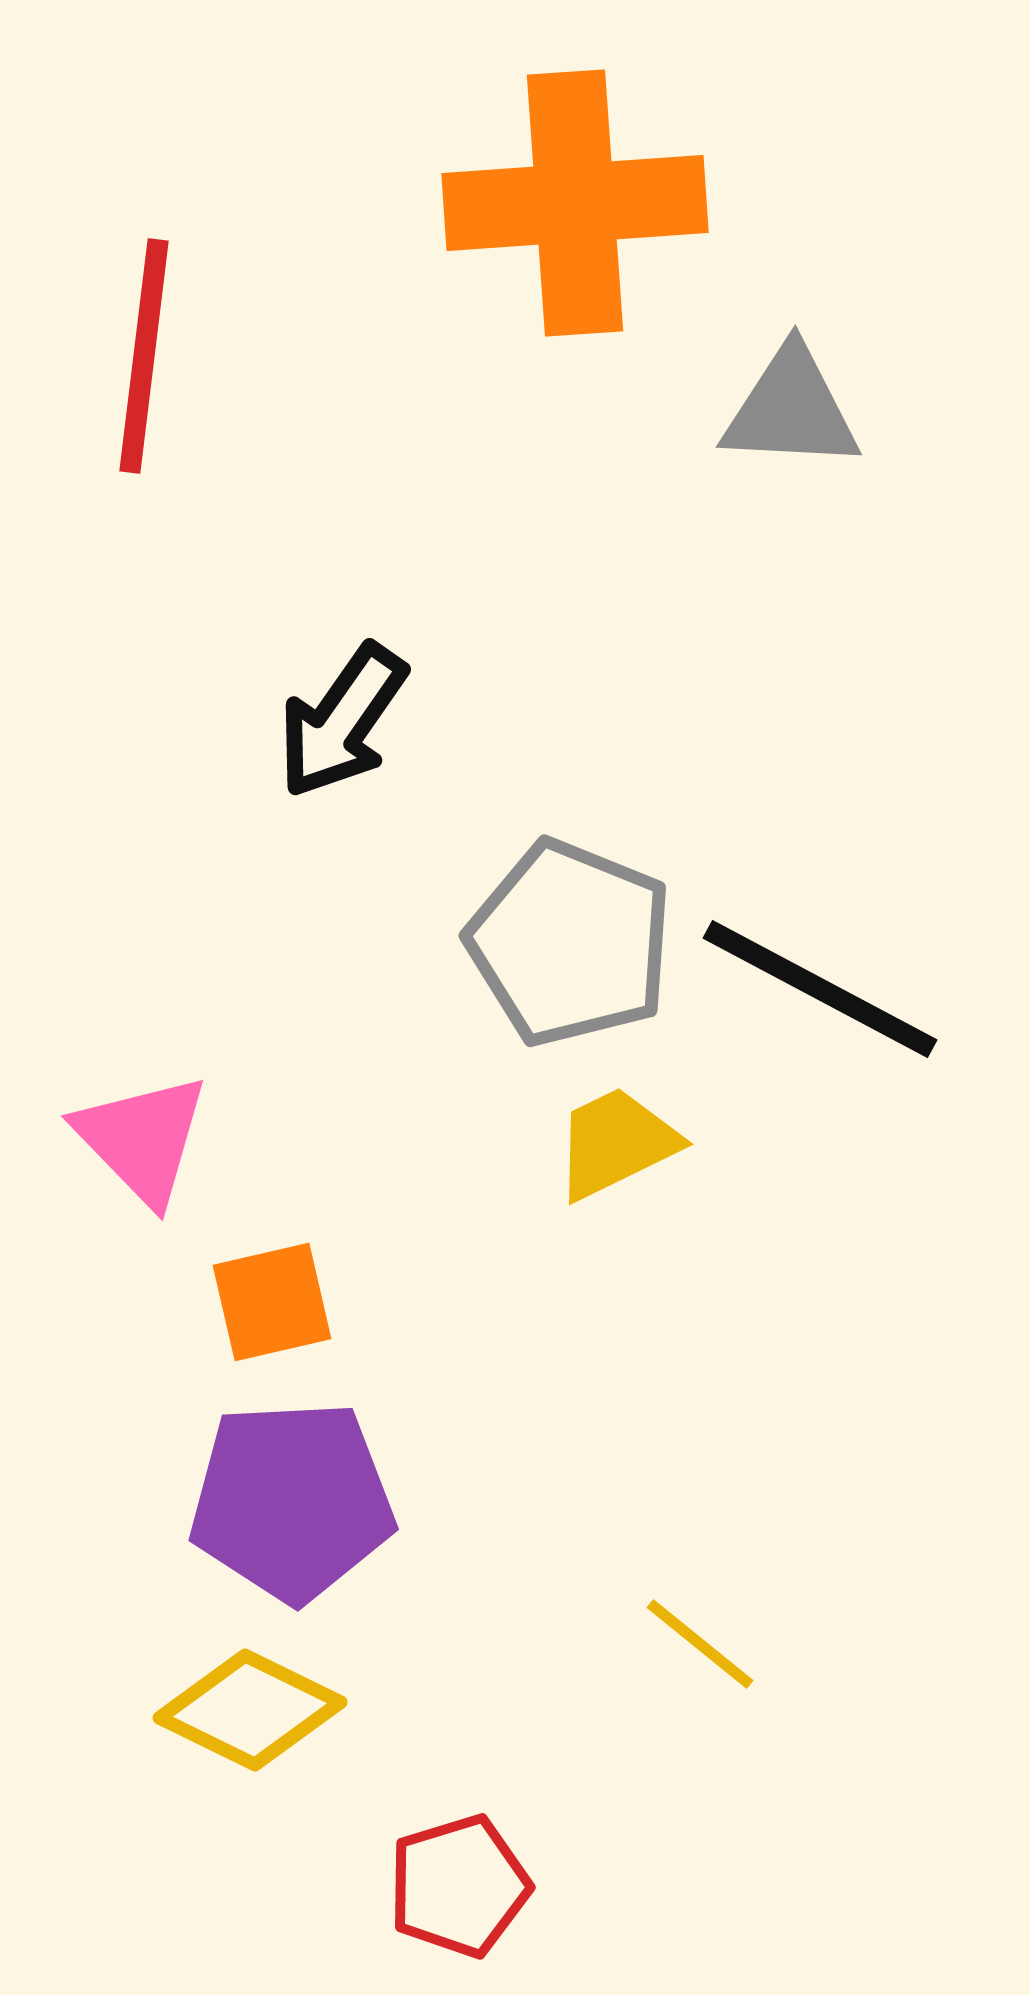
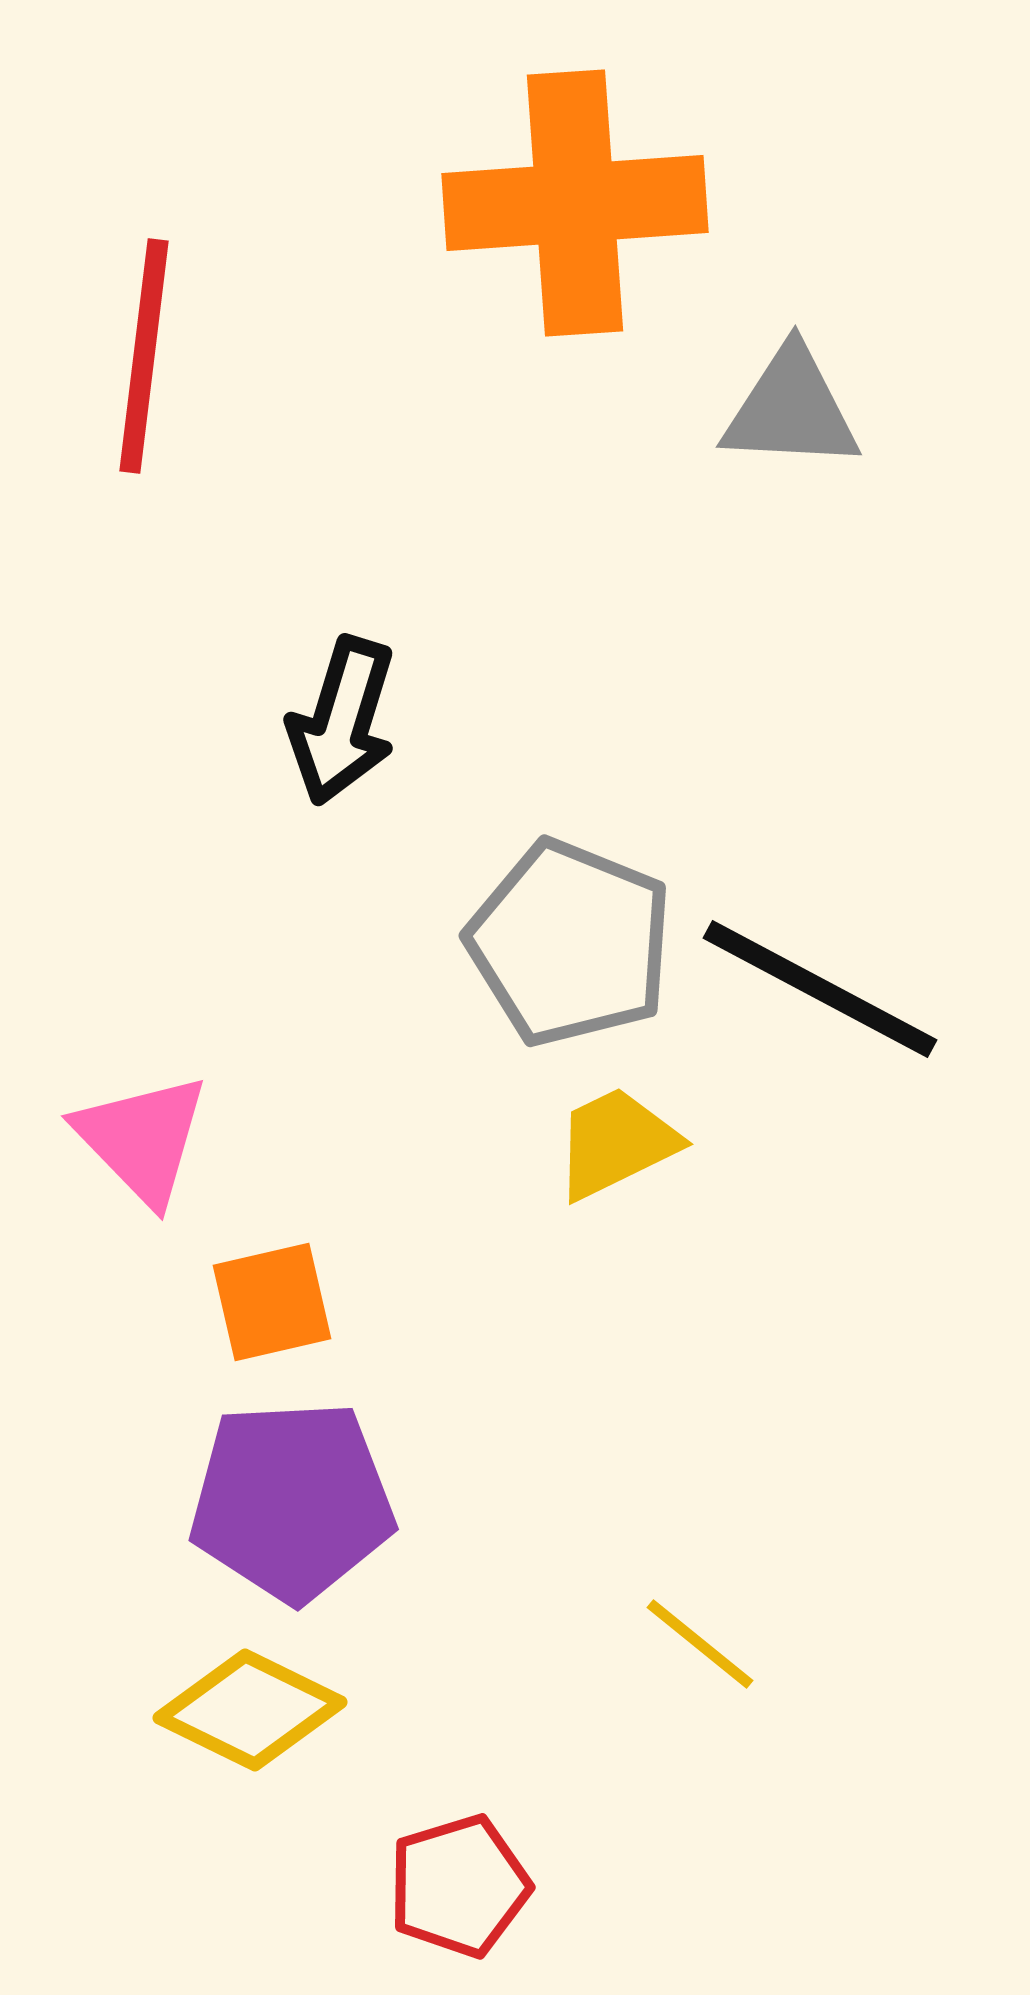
black arrow: rotated 18 degrees counterclockwise
